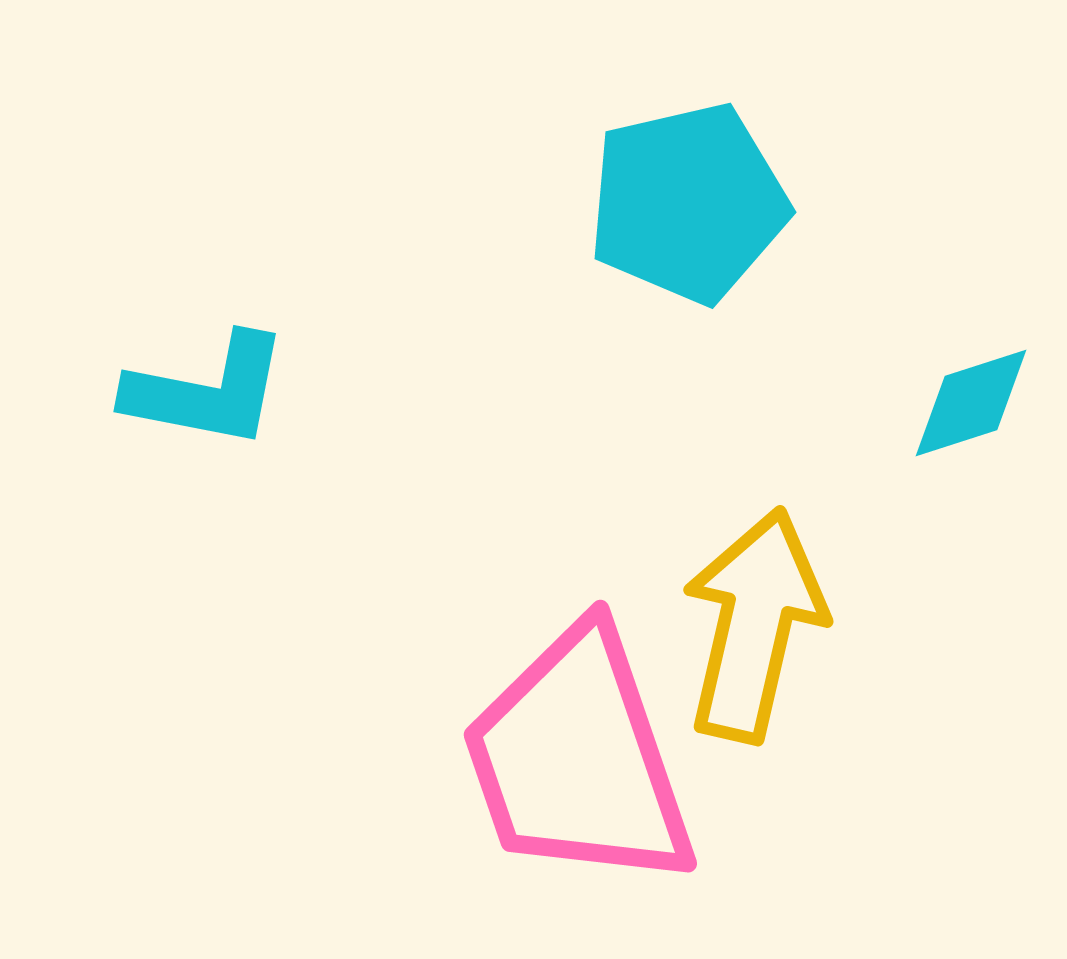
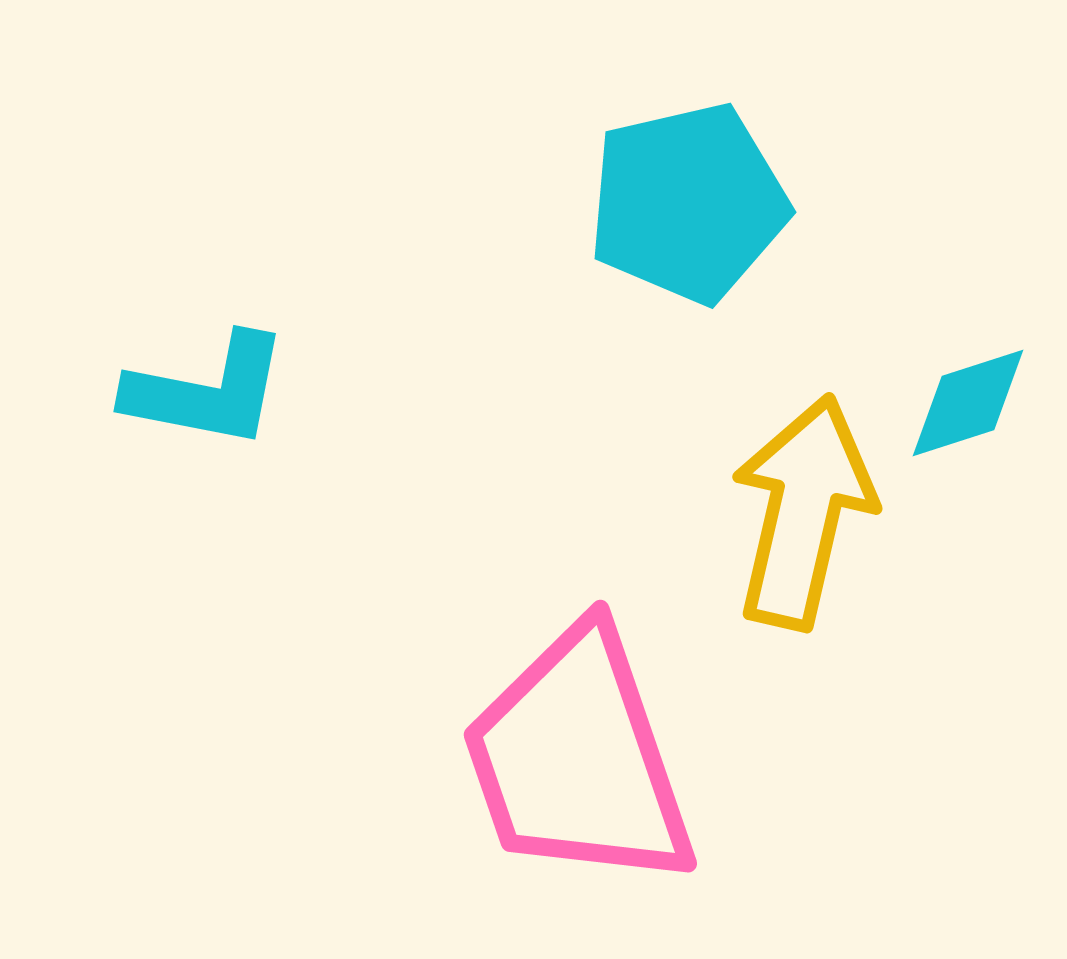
cyan diamond: moved 3 px left
yellow arrow: moved 49 px right, 113 px up
